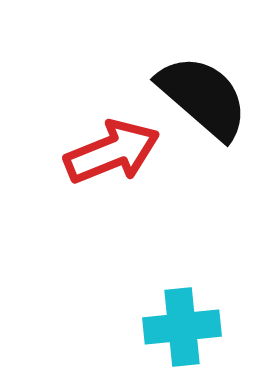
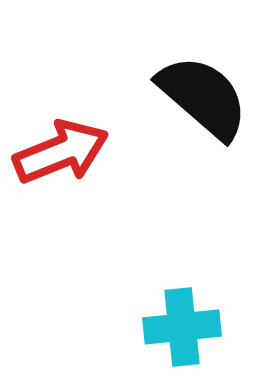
red arrow: moved 51 px left
